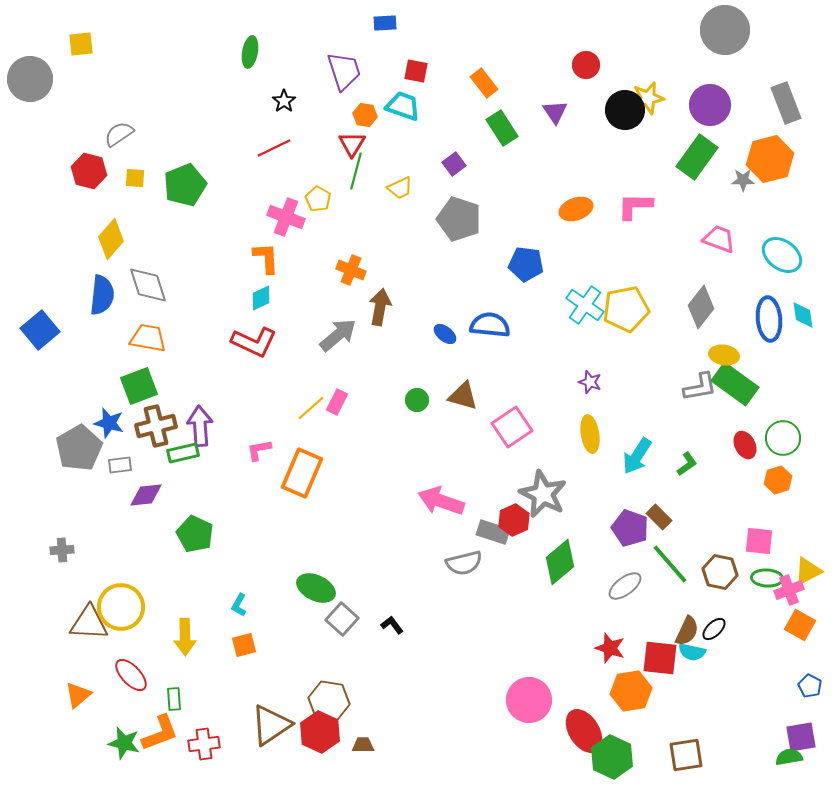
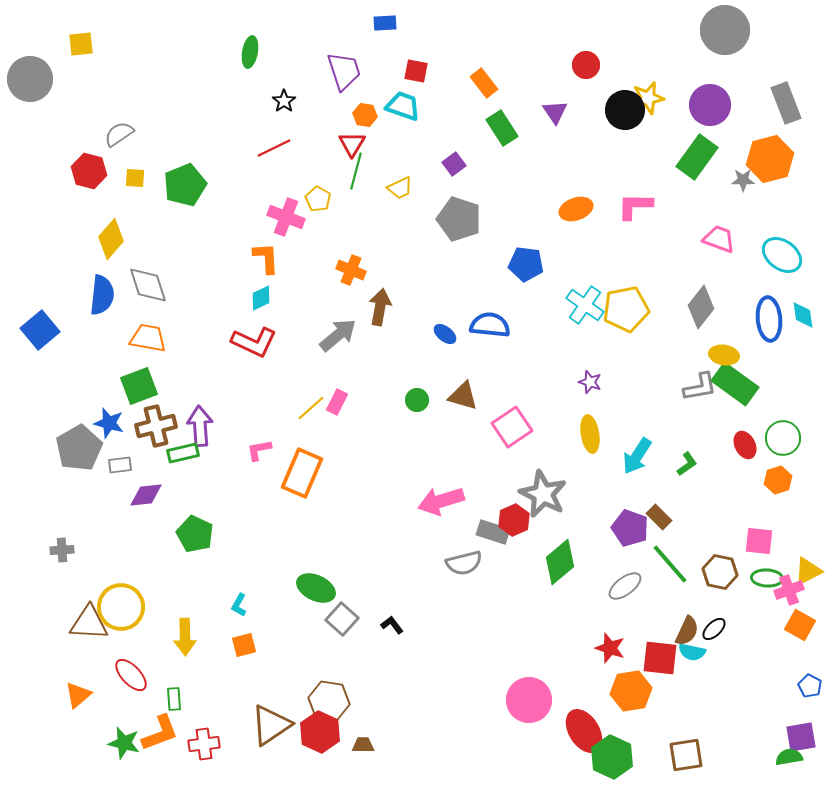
pink arrow at (441, 501): rotated 36 degrees counterclockwise
